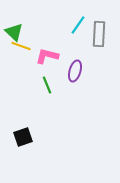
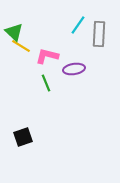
yellow line: rotated 12 degrees clockwise
purple ellipse: moved 1 px left, 2 px up; rotated 65 degrees clockwise
green line: moved 1 px left, 2 px up
